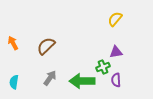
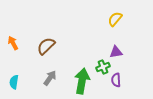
green arrow: rotated 100 degrees clockwise
